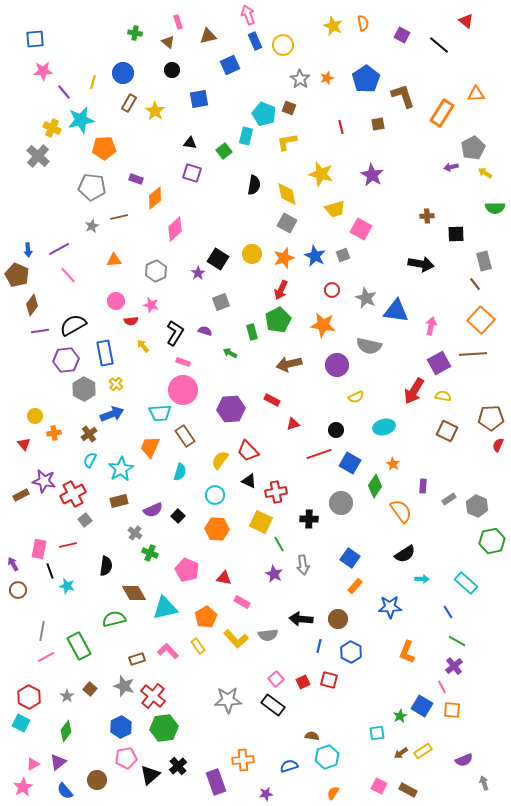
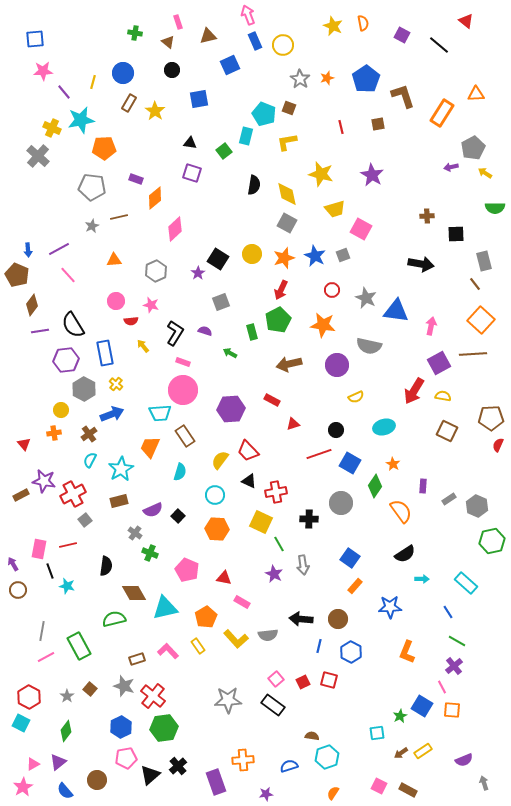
black semicircle at (73, 325): rotated 92 degrees counterclockwise
yellow circle at (35, 416): moved 26 px right, 6 px up
